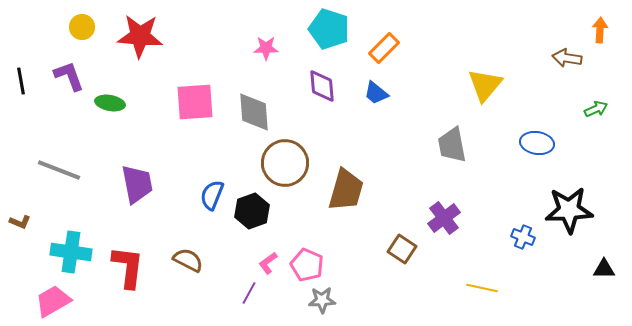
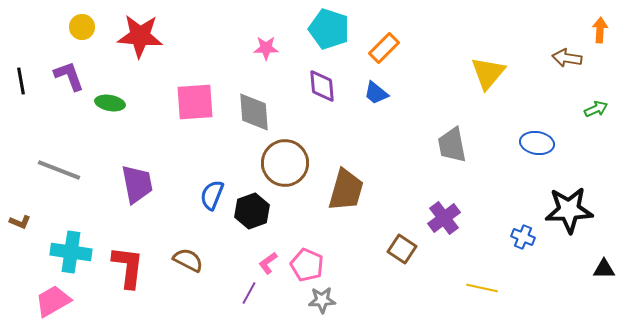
yellow triangle: moved 3 px right, 12 px up
